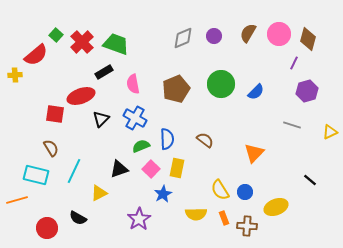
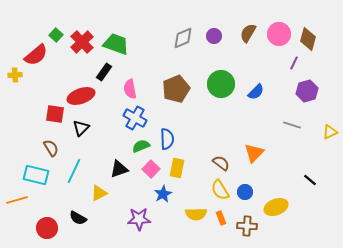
black rectangle at (104, 72): rotated 24 degrees counterclockwise
pink semicircle at (133, 84): moved 3 px left, 5 px down
black triangle at (101, 119): moved 20 px left, 9 px down
brown semicircle at (205, 140): moved 16 px right, 23 px down
orange rectangle at (224, 218): moved 3 px left
purple star at (139, 219): rotated 30 degrees clockwise
